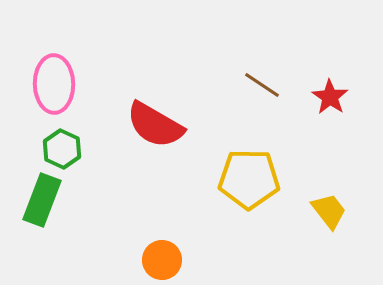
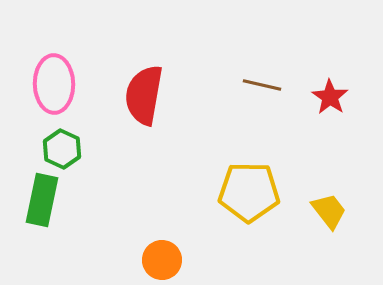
brown line: rotated 21 degrees counterclockwise
red semicircle: moved 11 px left, 30 px up; rotated 70 degrees clockwise
yellow pentagon: moved 13 px down
green rectangle: rotated 9 degrees counterclockwise
